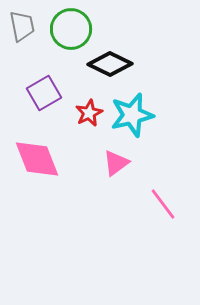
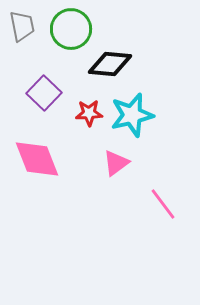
black diamond: rotated 21 degrees counterclockwise
purple square: rotated 16 degrees counterclockwise
red star: rotated 24 degrees clockwise
